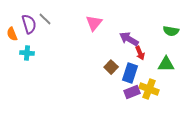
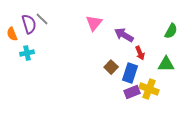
gray line: moved 3 px left
green semicircle: rotated 70 degrees counterclockwise
purple arrow: moved 5 px left, 4 px up
cyan cross: rotated 16 degrees counterclockwise
